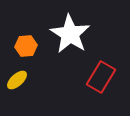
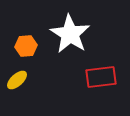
red rectangle: rotated 52 degrees clockwise
